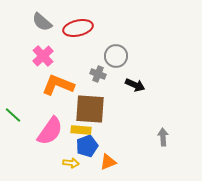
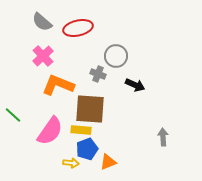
blue pentagon: moved 3 px down
